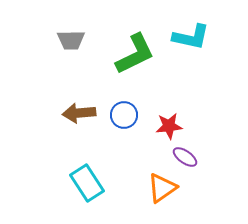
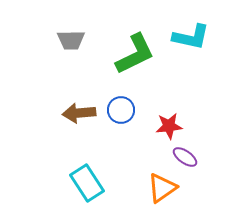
blue circle: moved 3 px left, 5 px up
